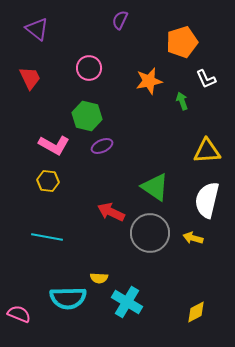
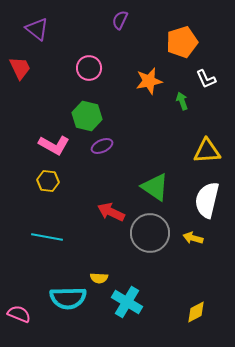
red trapezoid: moved 10 px left, 10 px up
